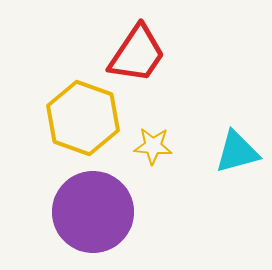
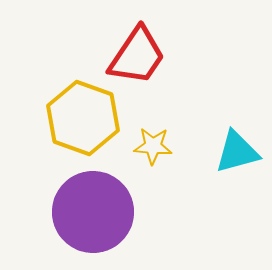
red trapezoid: moved 2 px down
